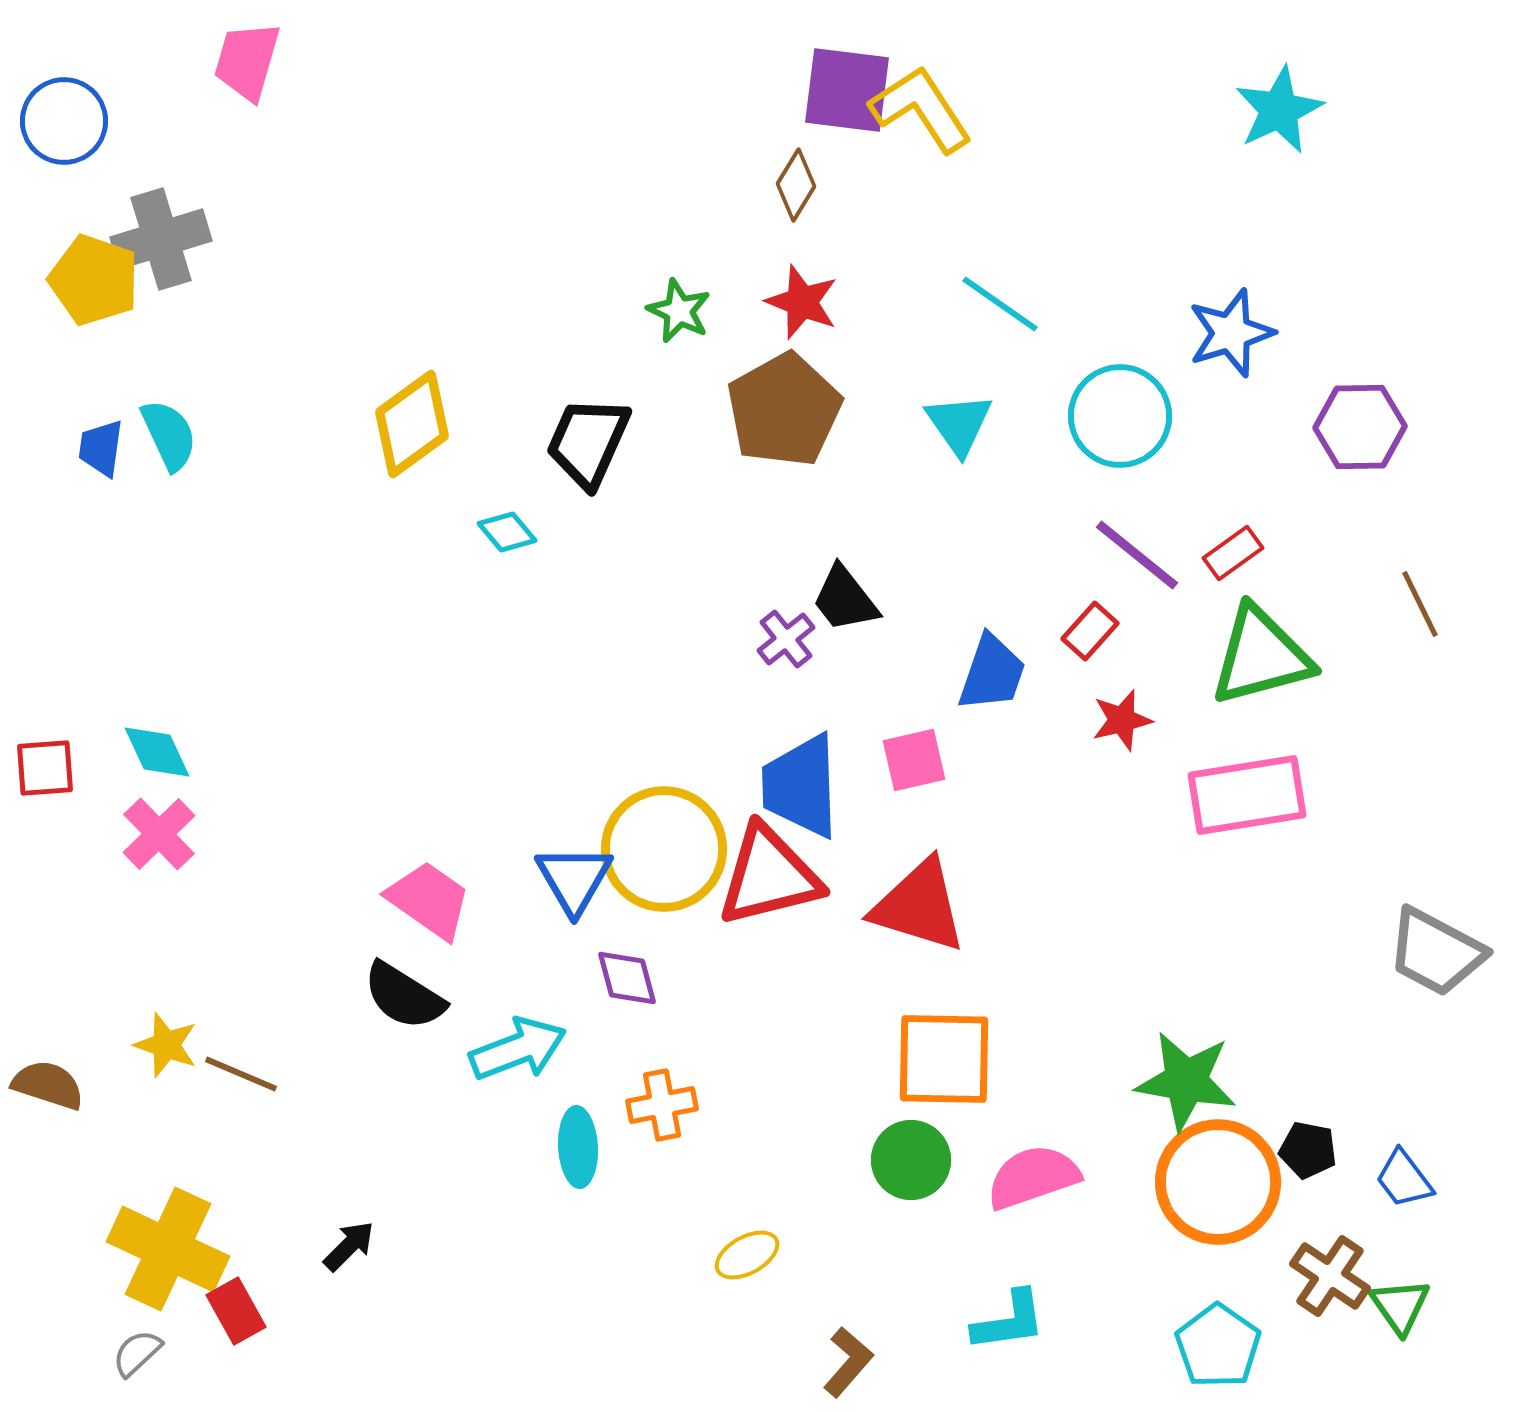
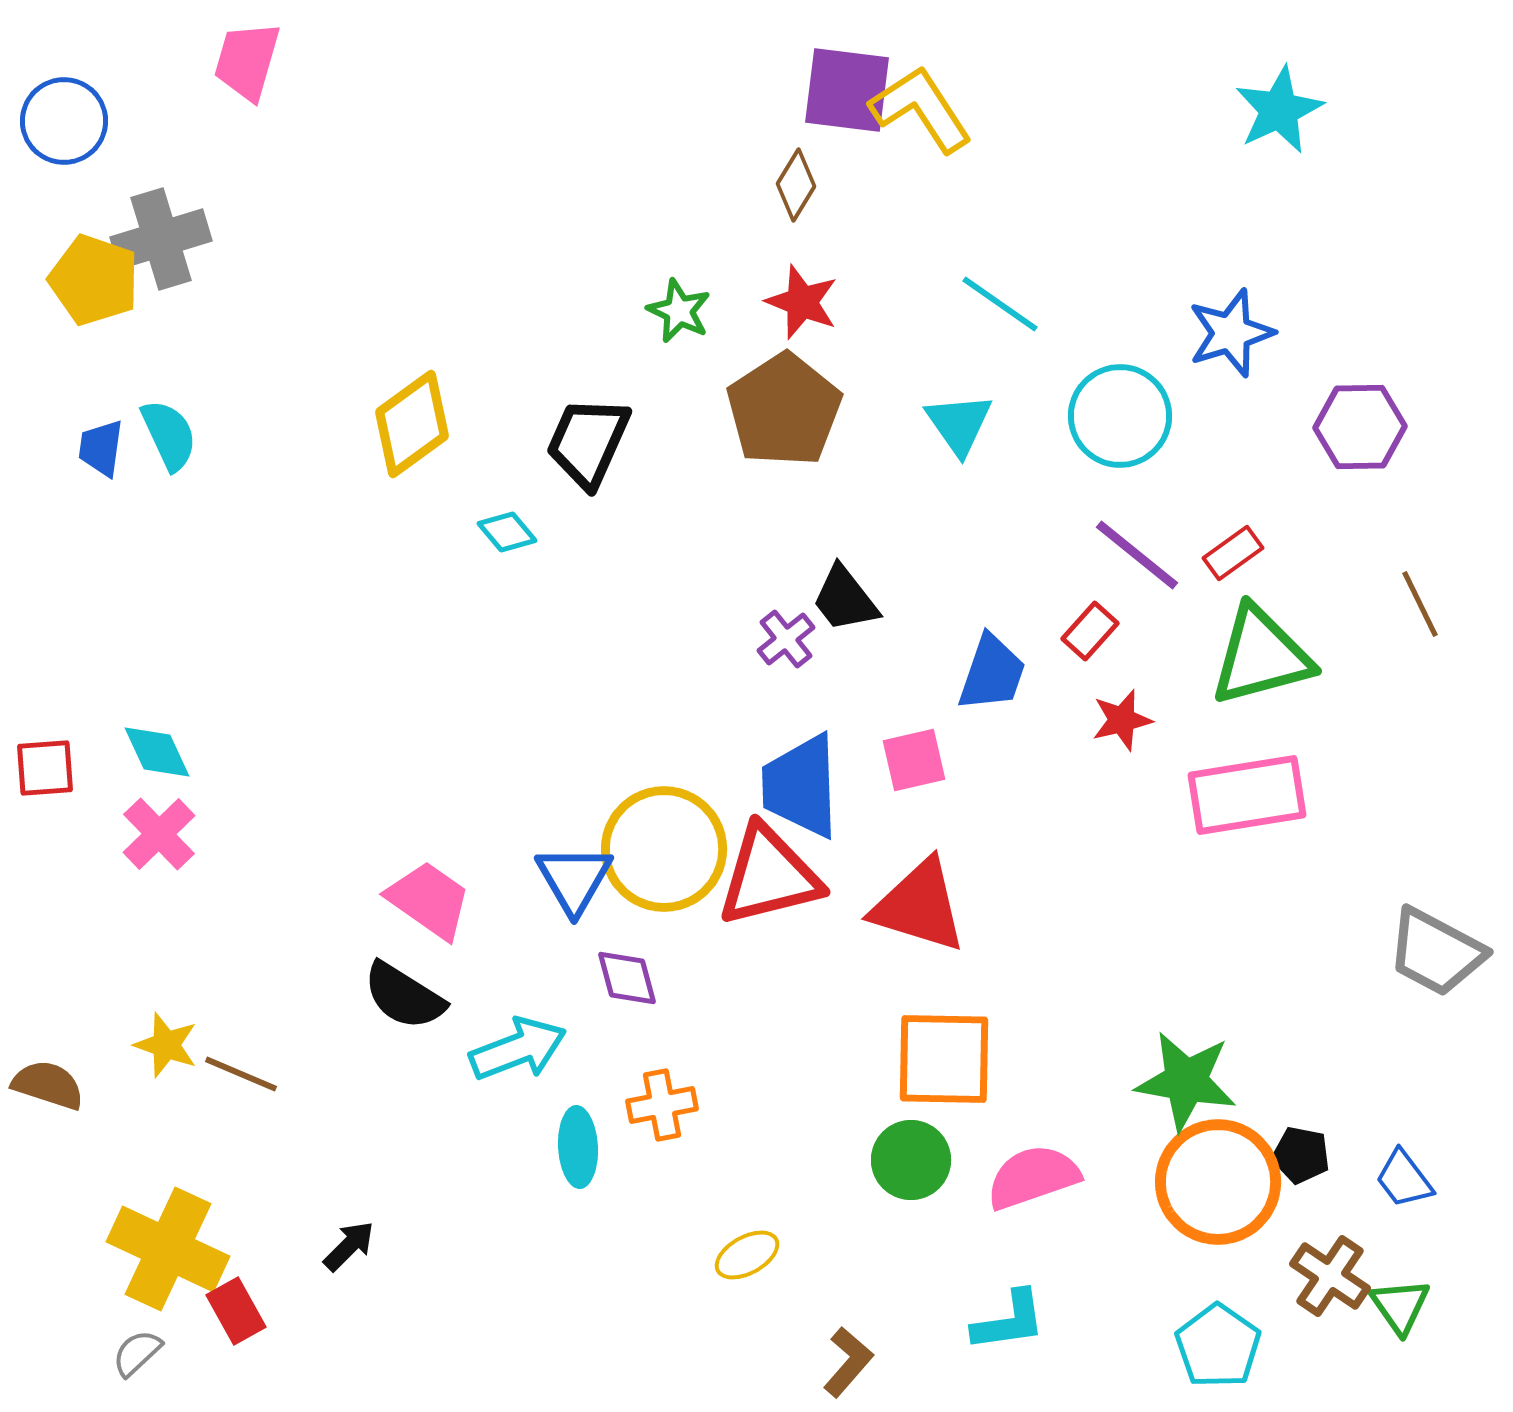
brown pentagon at (784, 410): rotated 4 degrees counterclockwise
black pentagon at (1308, 1150): moved 7 px left, 5 px down
